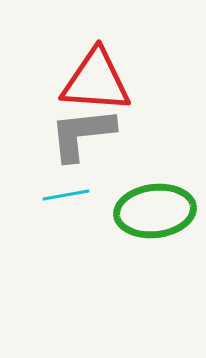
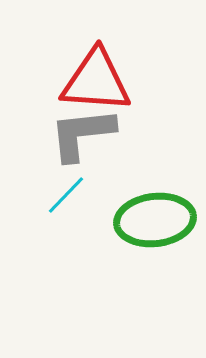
cyan line: rotated 36 degrees counterclockwise
green ellipse: moved 9 px down
